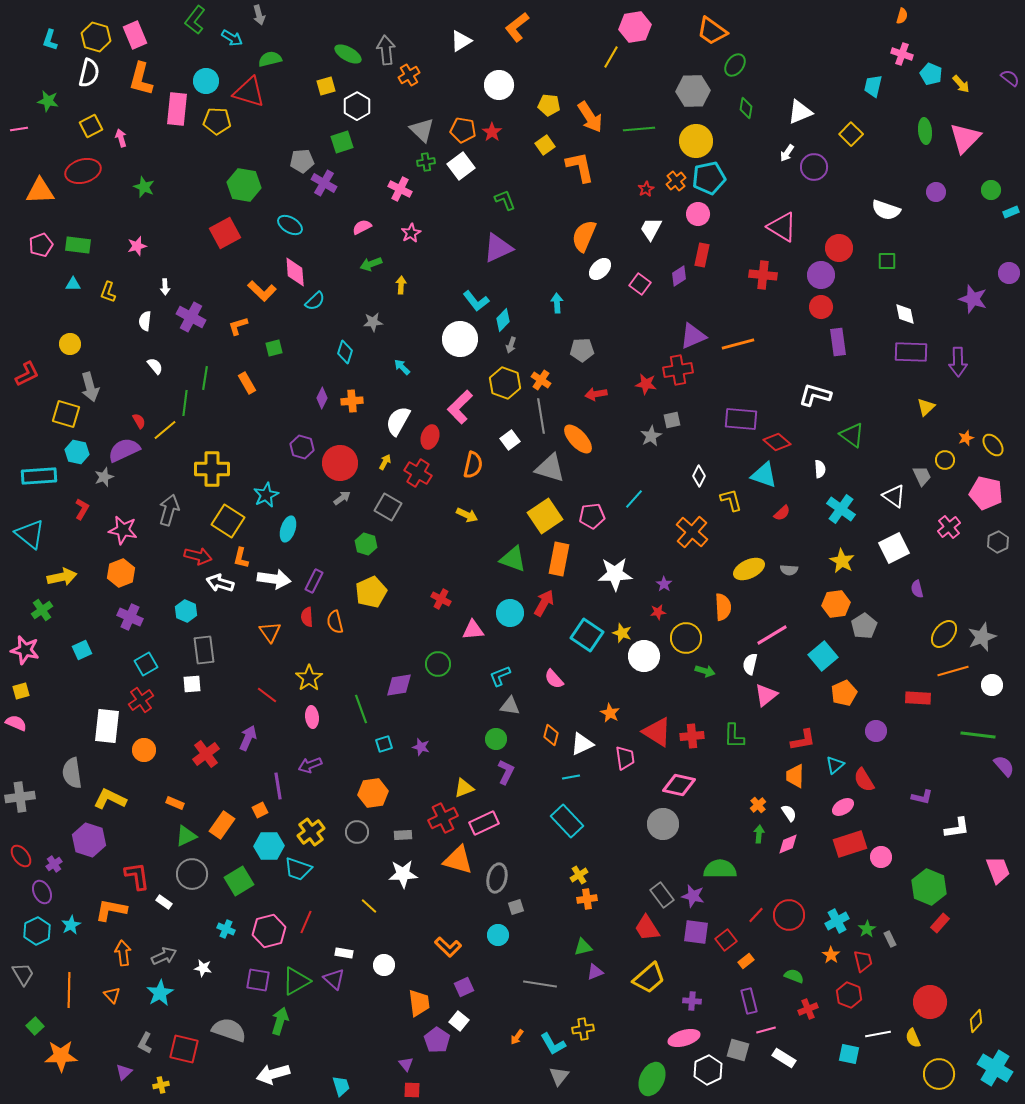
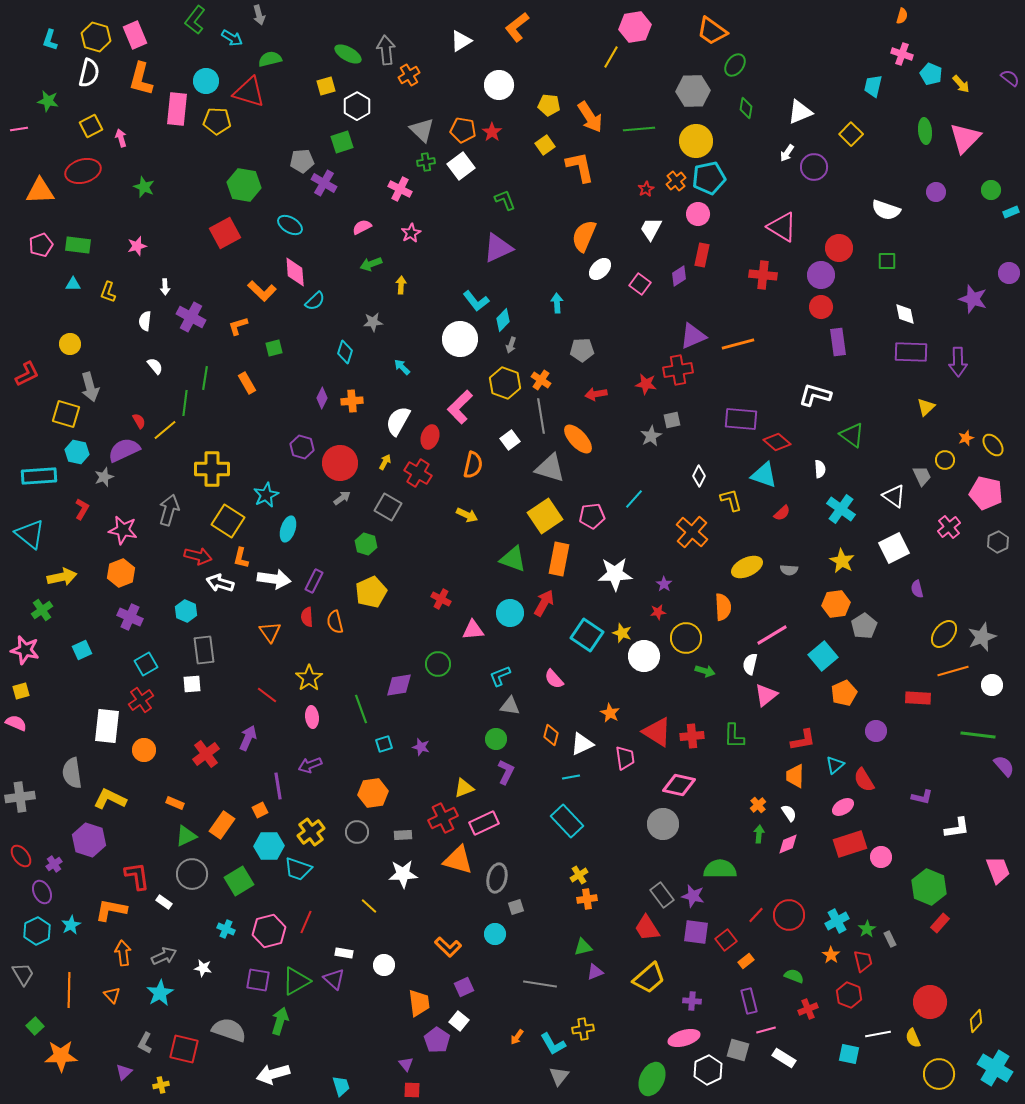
yellow ellipse at (749, 569): moved 2 px left, 2 px up
cyan circle at (498, 935): moved 3 px left, 1 px up
